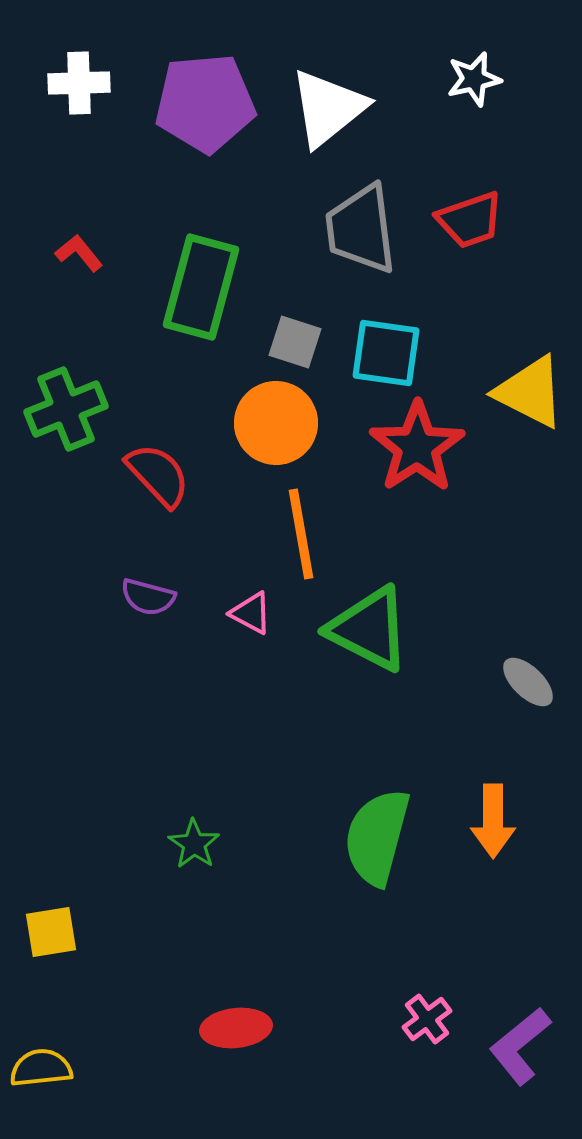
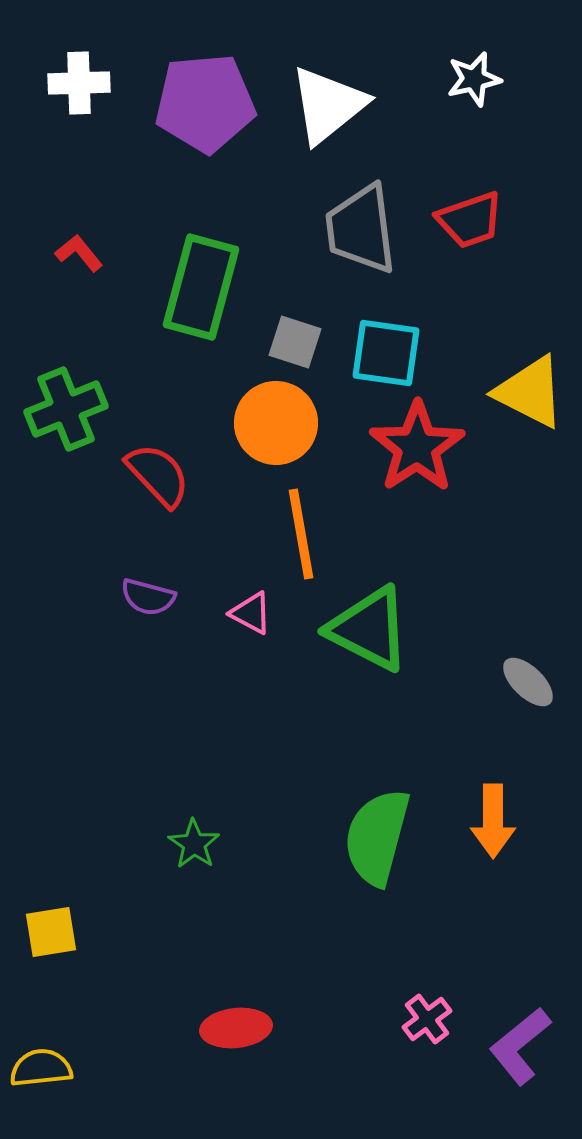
white triangle: moved 3 px up
